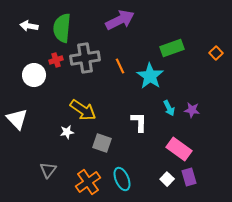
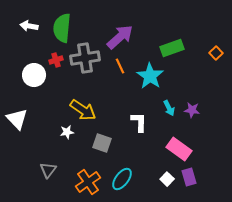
purple arrow: moved 17 px down; rotated 16 degrees counterclockwise
cyan ellipse: rotated 60 degrees clockwise
